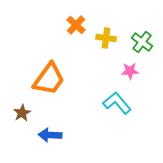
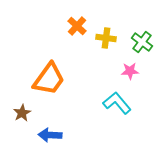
orange cross: moved 1 px right, 1 px down
